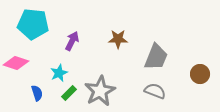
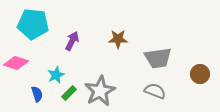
gray trapezoid: moved 2 px right, 1 px down; rotated 60 degrees clockwise
cyan star: moved 3 px left, 2 px down
blue semicircle: moved 1 px down
